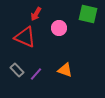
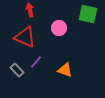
red arrow: moved 6 px left, 4 px up; rotated 136 degrees clockwise
purple line: moved 12 px up
